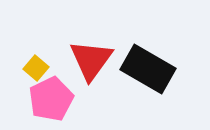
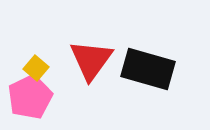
black rectangle: rotated 14 degrees counterclockwise
pink pentagon: moved 21 px left, 2 px up
